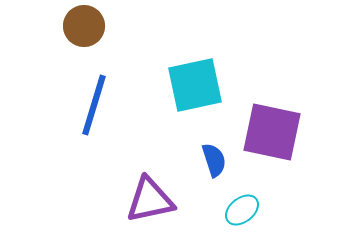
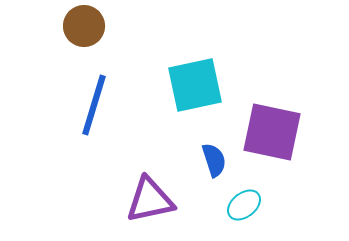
cyan ellipse: moved 2 px right, 5 px up
